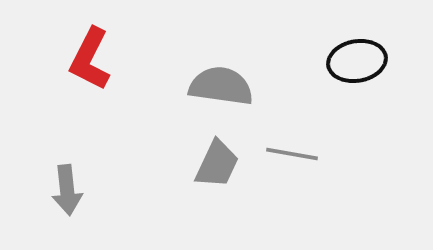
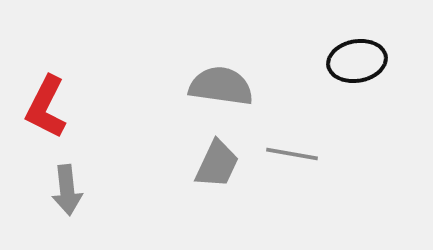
red L-shape: moved 44 px left, 48 px down
